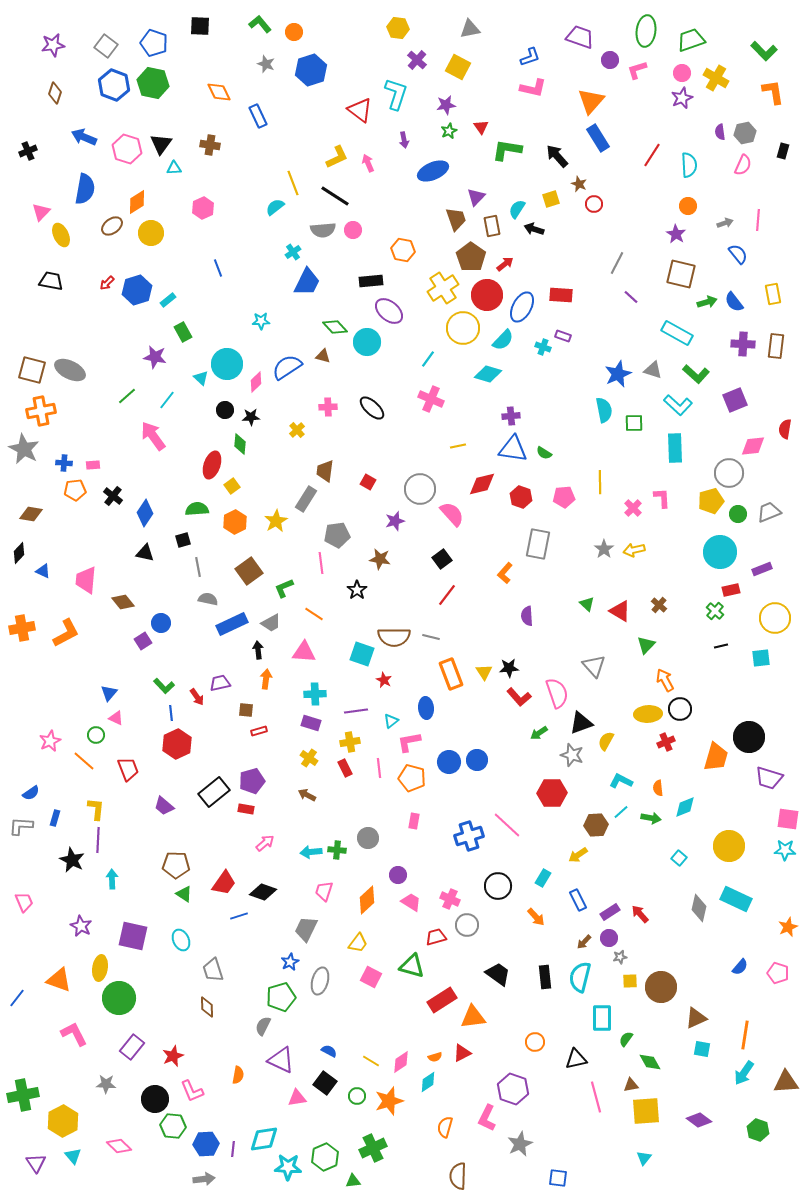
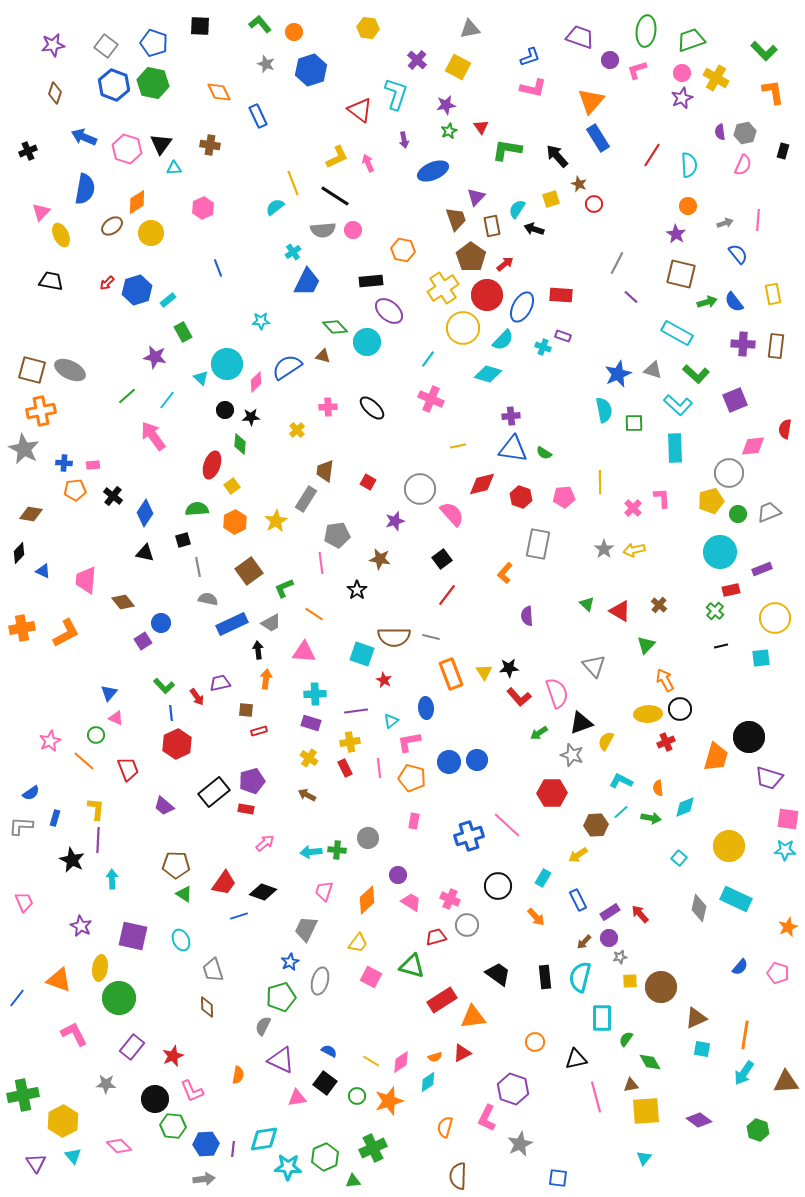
yellow hexagon at (398, 28): moved 30 px left
